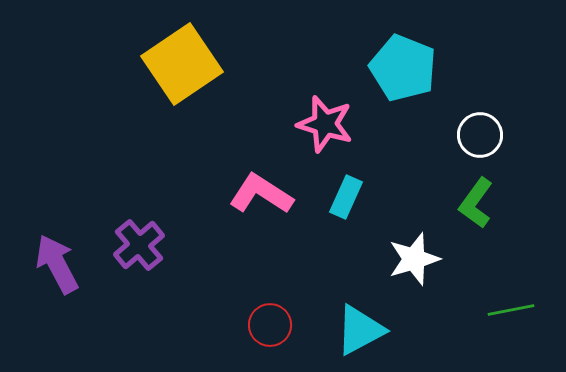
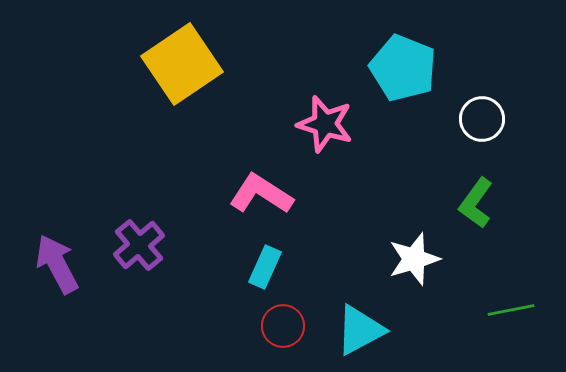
white circle: moved 2 px right, 16 px up
cyan rectangle: moved 81 px left, 70 px down
red circle: moved 13 px right, 1 px down
